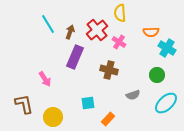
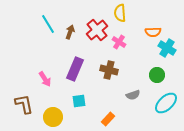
orange semicircle: moved 2 px right
purple rectangle: moved 12 px down
cyan square: moved 9 px left, 2 px up
